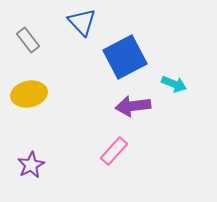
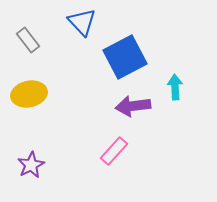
cyan arrow: moved 1 px right, 3 px down; rotated 115 degrees counterclockwise
